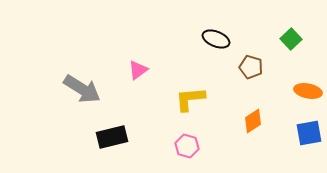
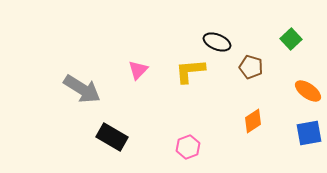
black ellipse: moved 1 px right, 3 px down
pink triangle: rotated 10 degrees counterclockwise
orange ellipse: rotated 24 degrees clockwise
yellow L-shape: moved 28 px up
black rectangle: rotated 44 degrees clockwise
pink hexagon: moved 1 px right, 1 px down; rotated 25 degrees clockwise
